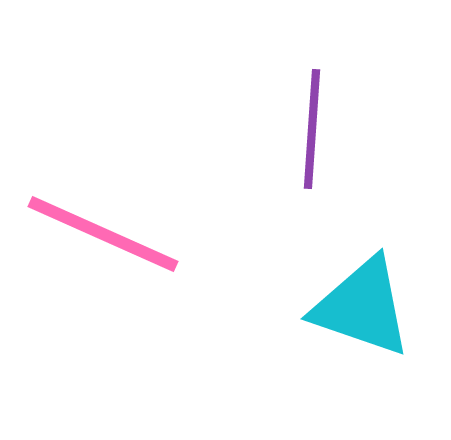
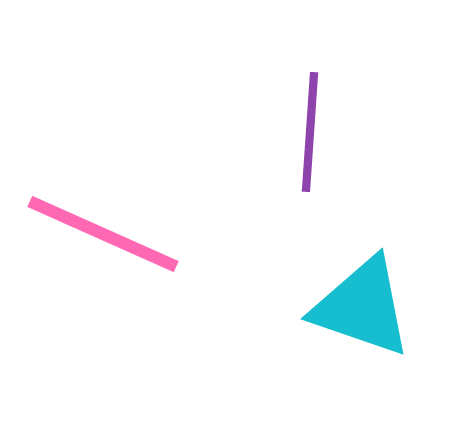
purple line: moved 2 px left, 3 px down
